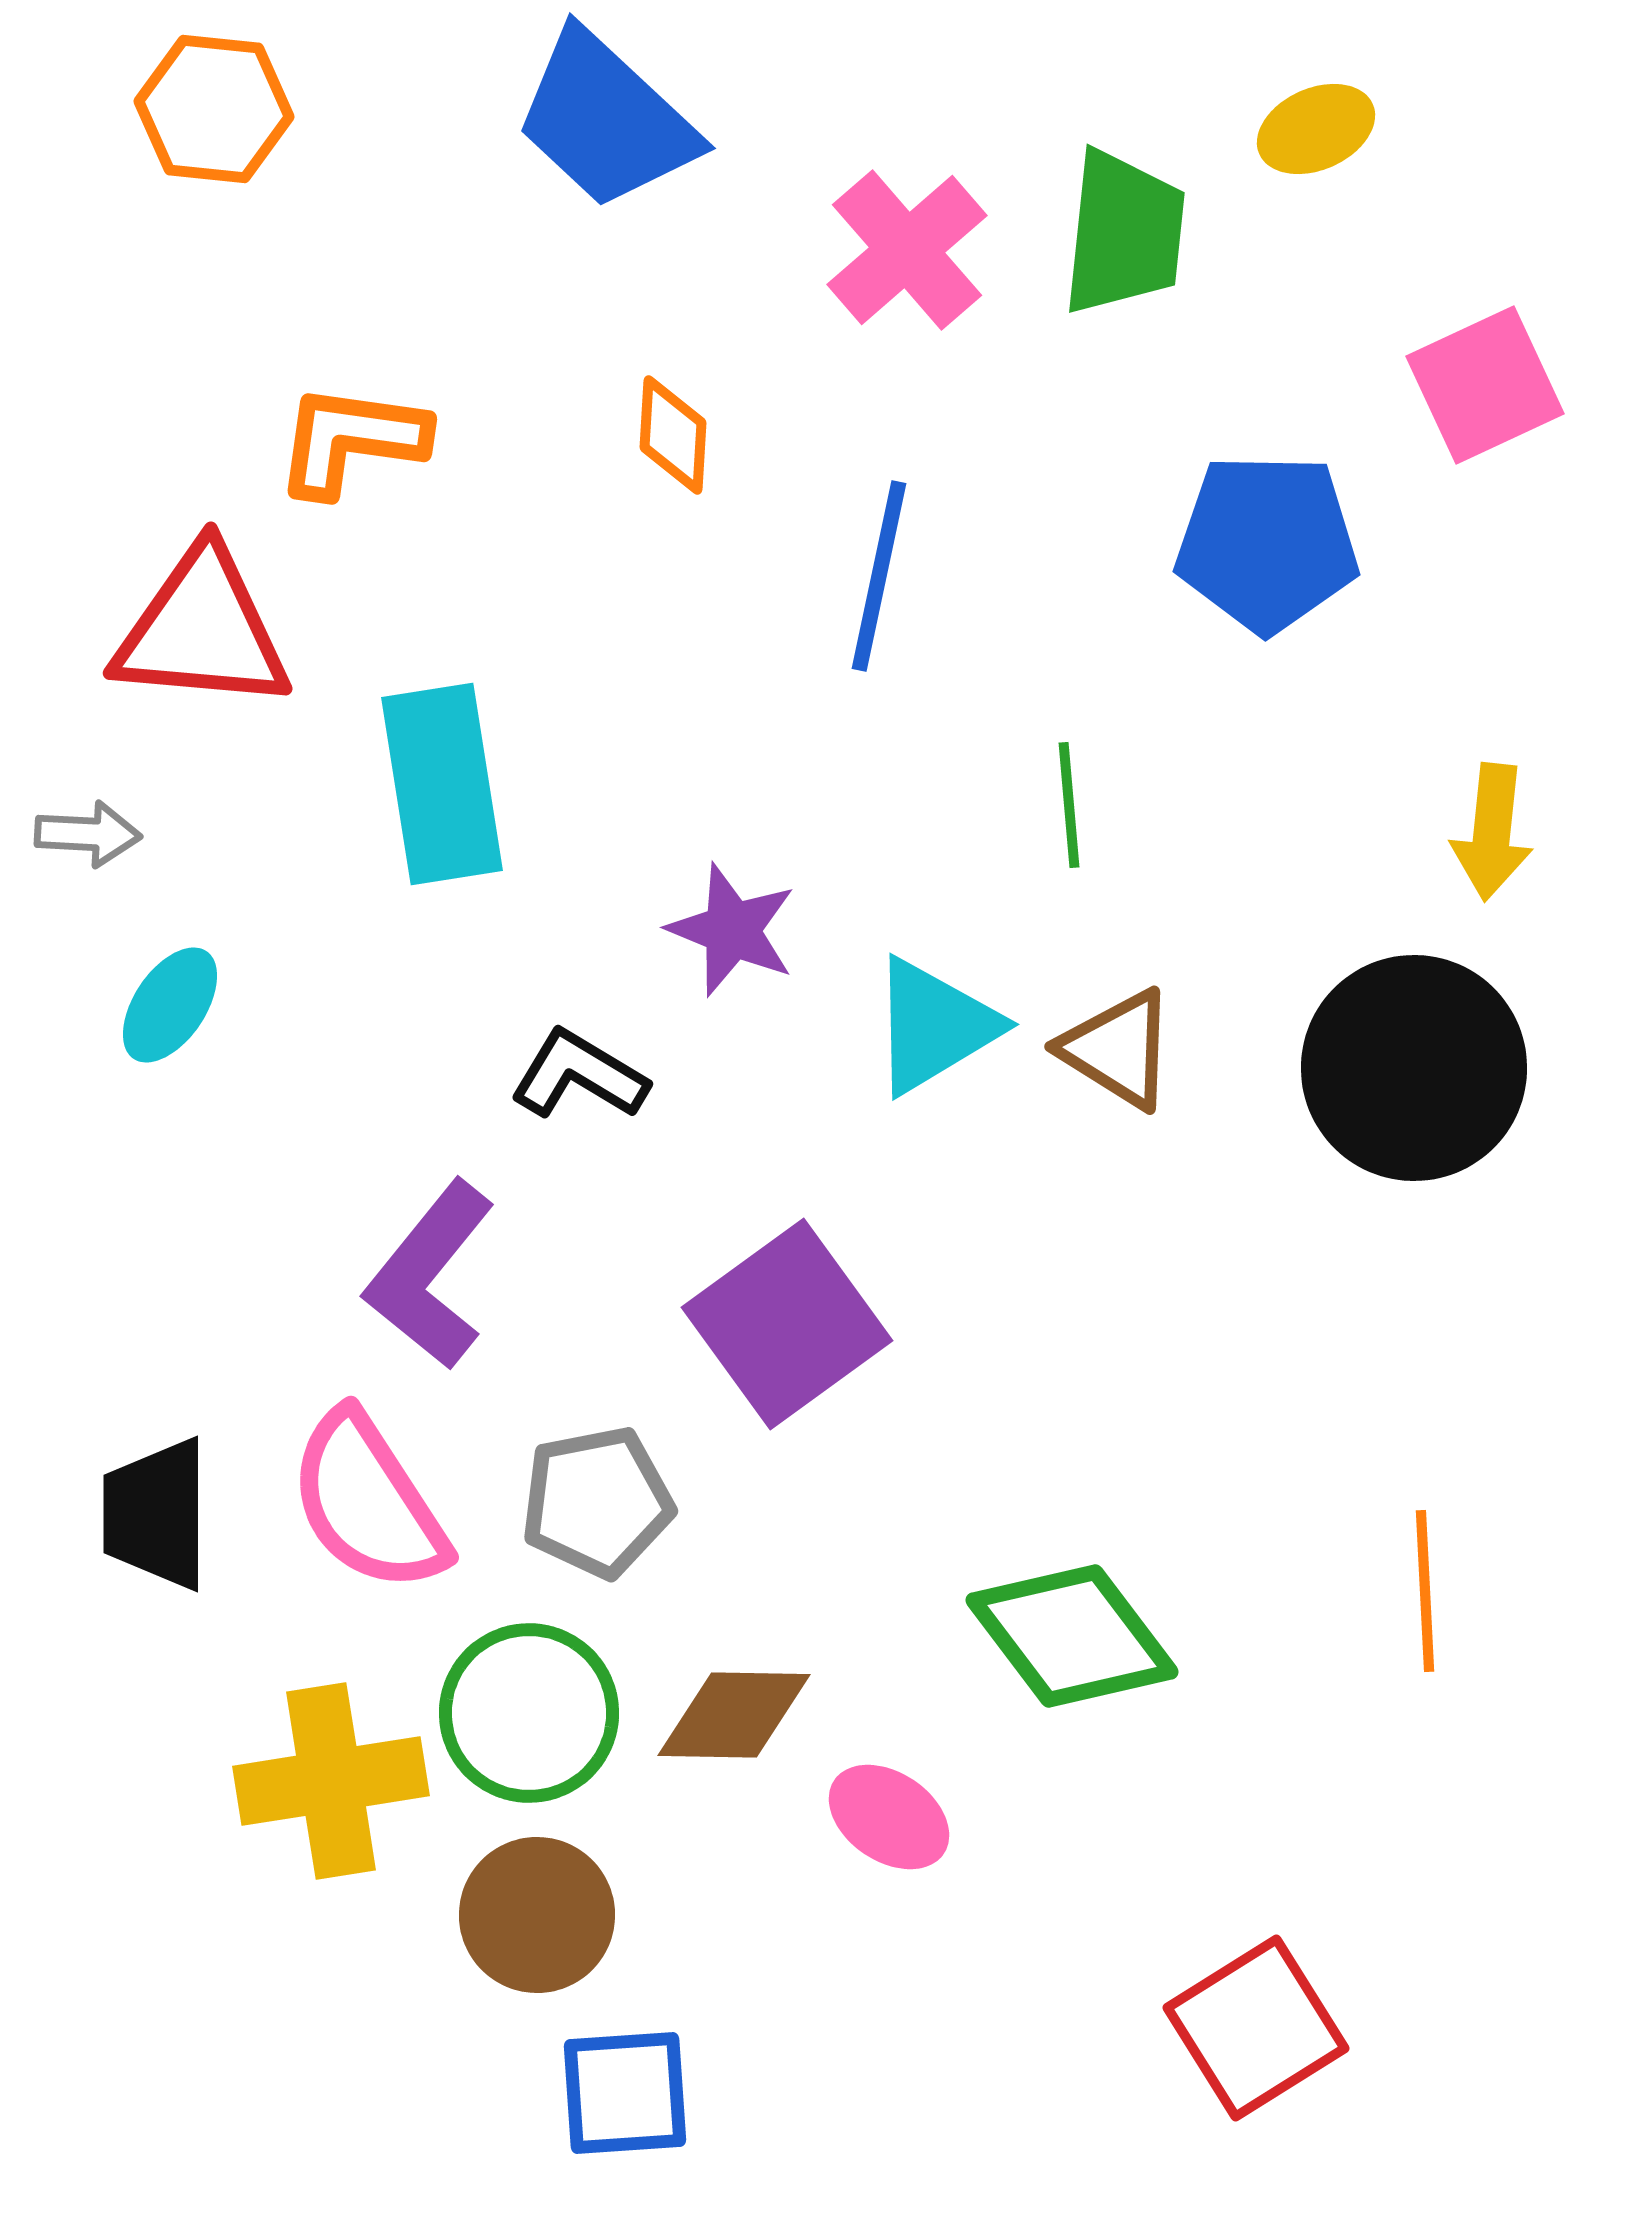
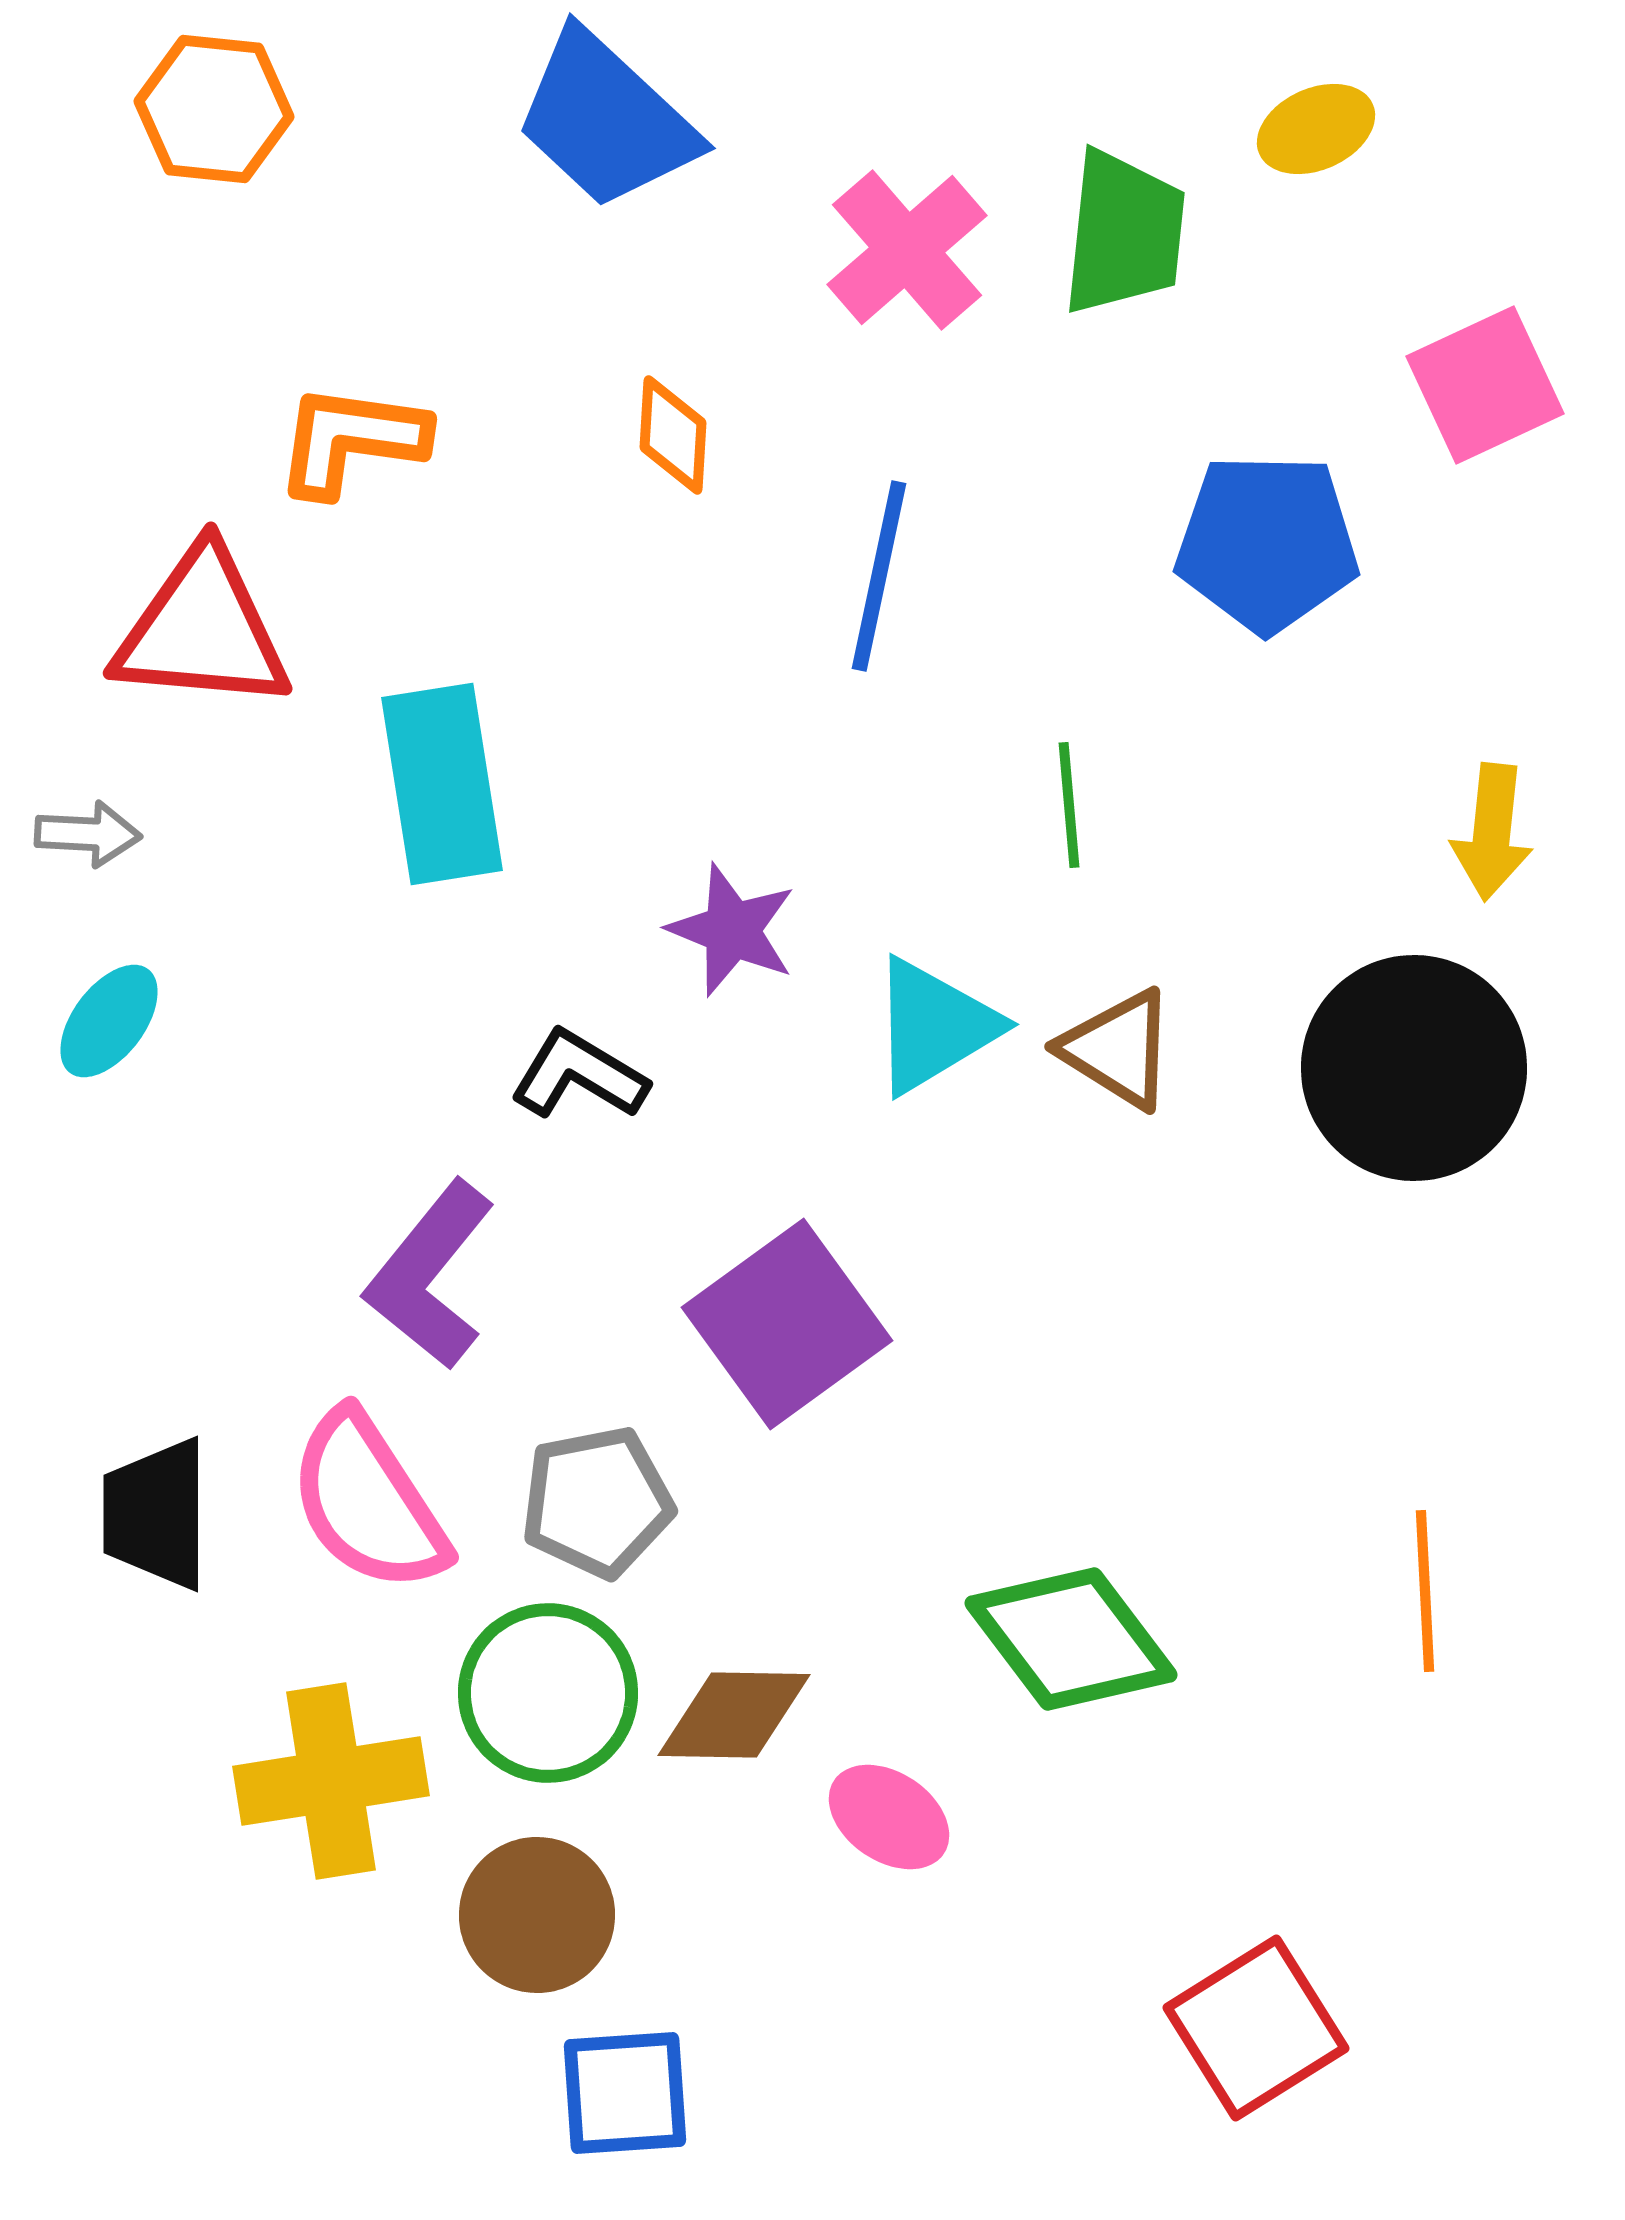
cyan ellipse: moved 61 px left, 16 px down; rotated 3 degrees clockwise
green diamond: moved 1 px left, 3 px down
green circle: moved 19 px right, 20 px up
